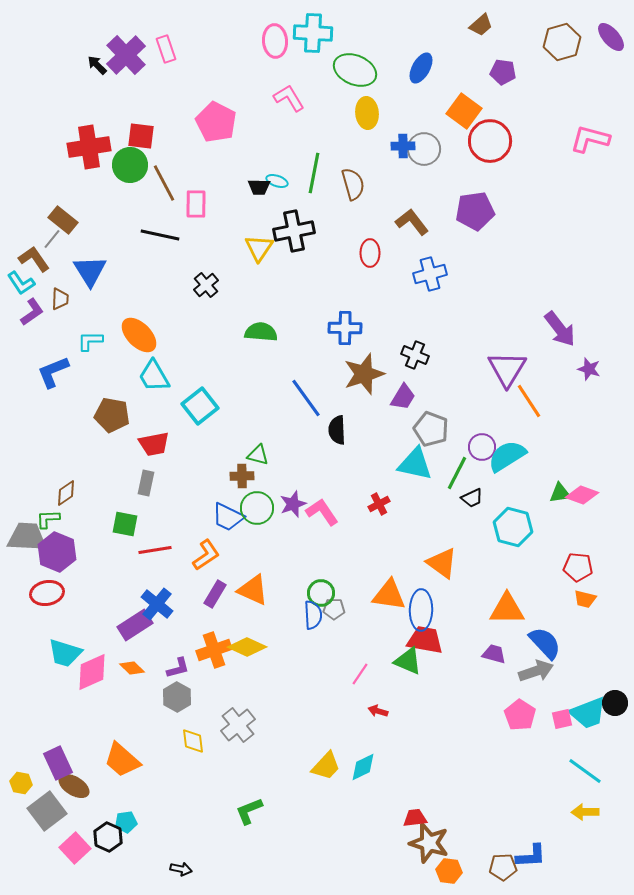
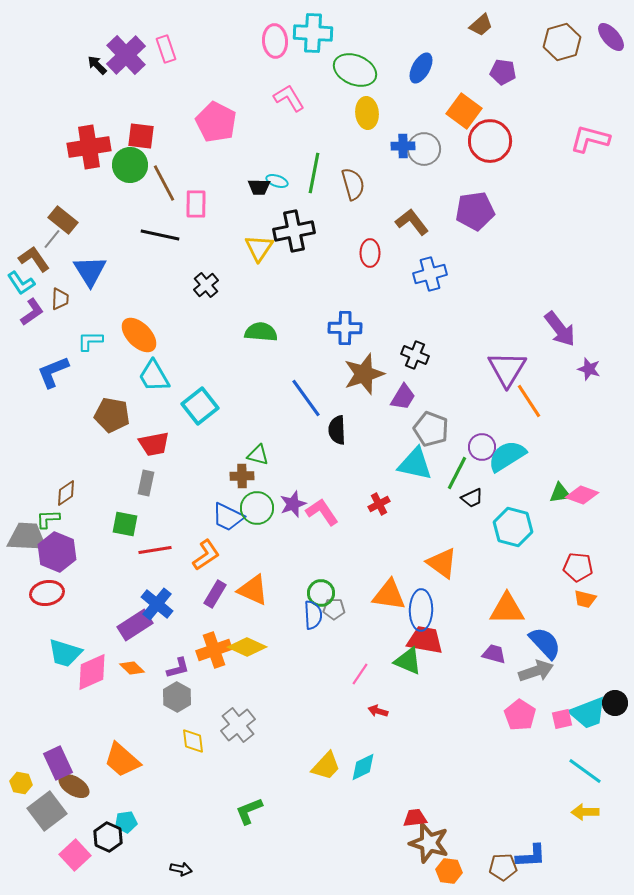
pink square at (75, 848): moved 7 px down
